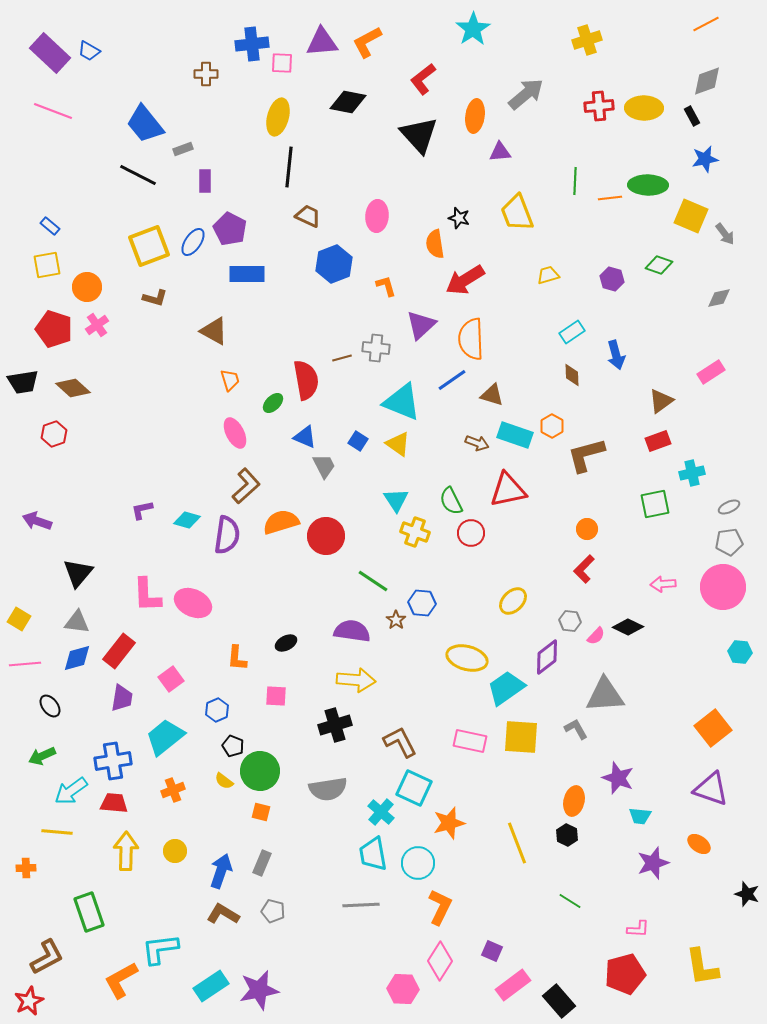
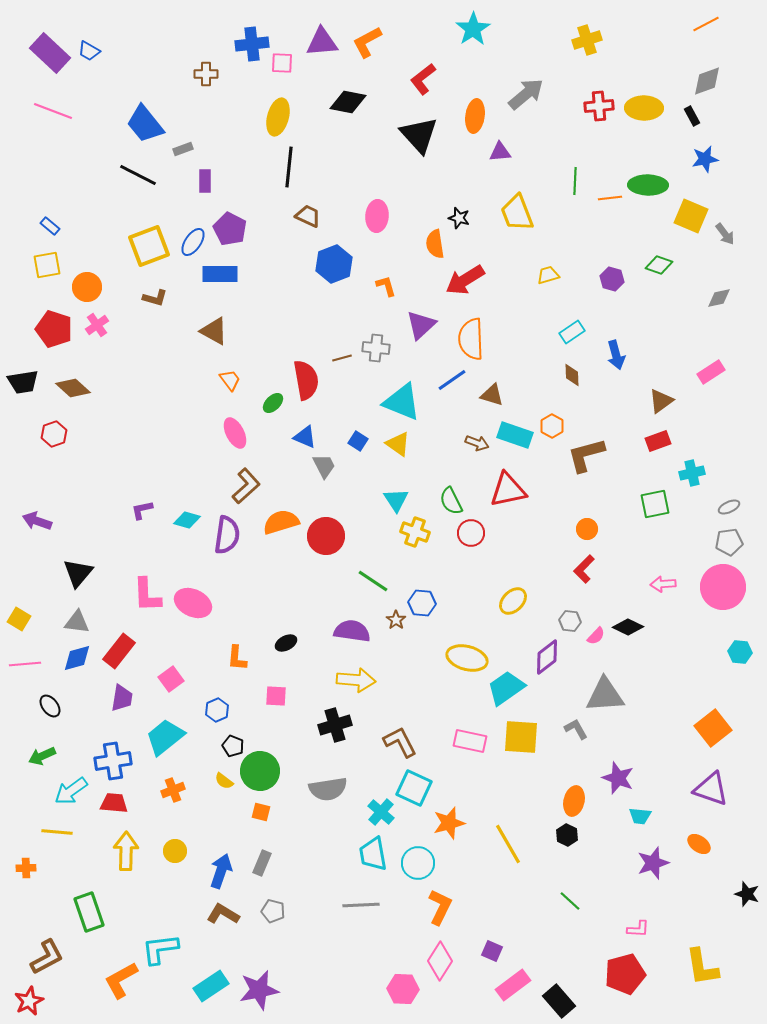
blue rectangle at (247, 274): moved 27 px left
orange trapezoid at (230, 380): rotated 20 degrees counterclockwise
yellow line at (517, 843): moved 9 px left, 1 px down; rotated 9 degrees counterclockwise
green line at (570, 901): rotated 10 degrees clockwise
